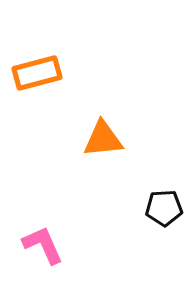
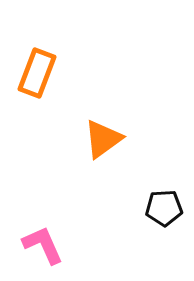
orange rectangle: rotated 54 degrees counterclockwise
orange triangle: rotated 30 degrees counterclockwise
